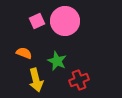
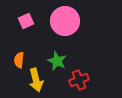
pink square: moved 11 px left
orange semicircle: moved 5 px left, 7 px down; rotated 105 degrees counterclockwise
